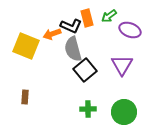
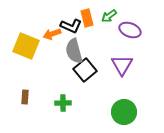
gray semicircle: moved 1 px right, 2 px down
green cross: moved 25 px left, 6 px up
